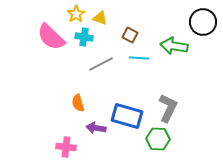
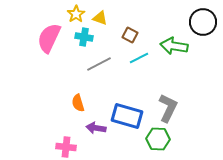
pink semicircle: moved 2 px left, 1 px down; rotated 72 degrees clockwise
cyan line: rotated 30 degrees counterclockwise
gray line: moved 2 px left
